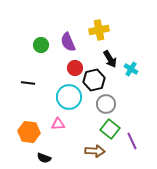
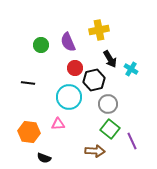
gray circle: moved 2 px right
